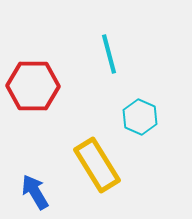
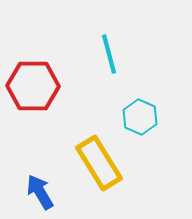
yellow rectangle: moved 2 px right, 2 px up
blue arrow: moved 5 px right
